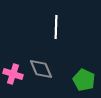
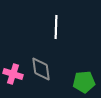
gray diamond: rotated 15 degrees clockwise
green pentagon: moved 2 px down; rotated 30 degrees counterclockwise
